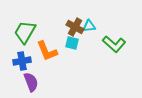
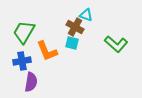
cyan triangle: moved 3 px left, 11 px up; rotated 24 degrees clockwise
green trapezoid: moved 1 px left
green L-shape: moved 2 px right
purple semicircle: rotated 30 degrees clockwise
